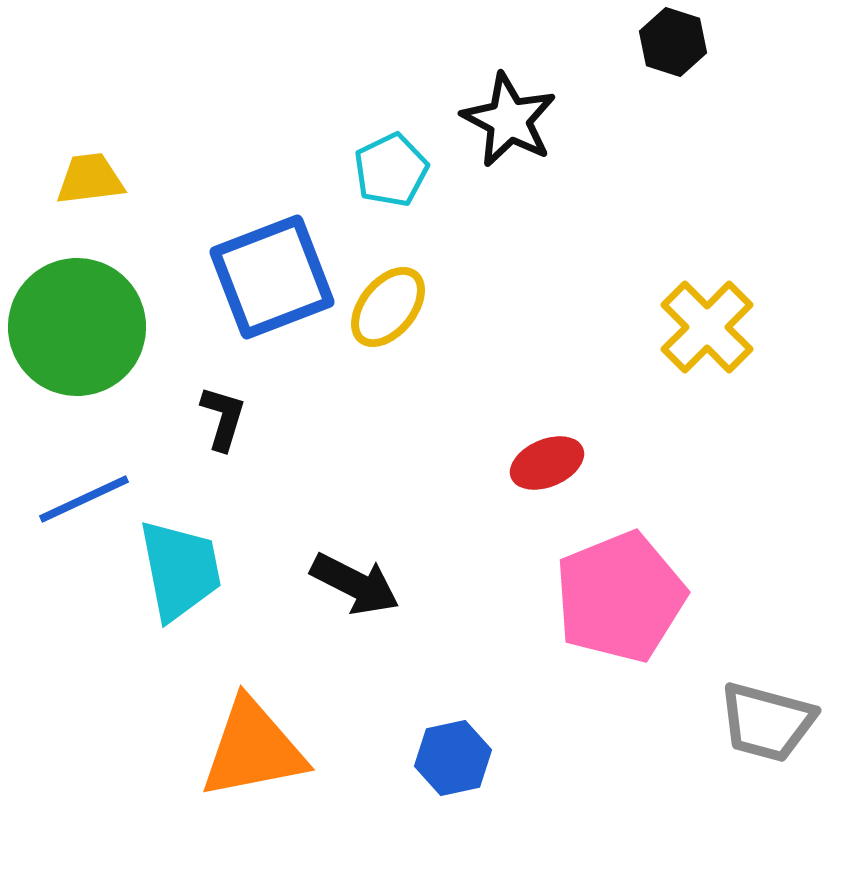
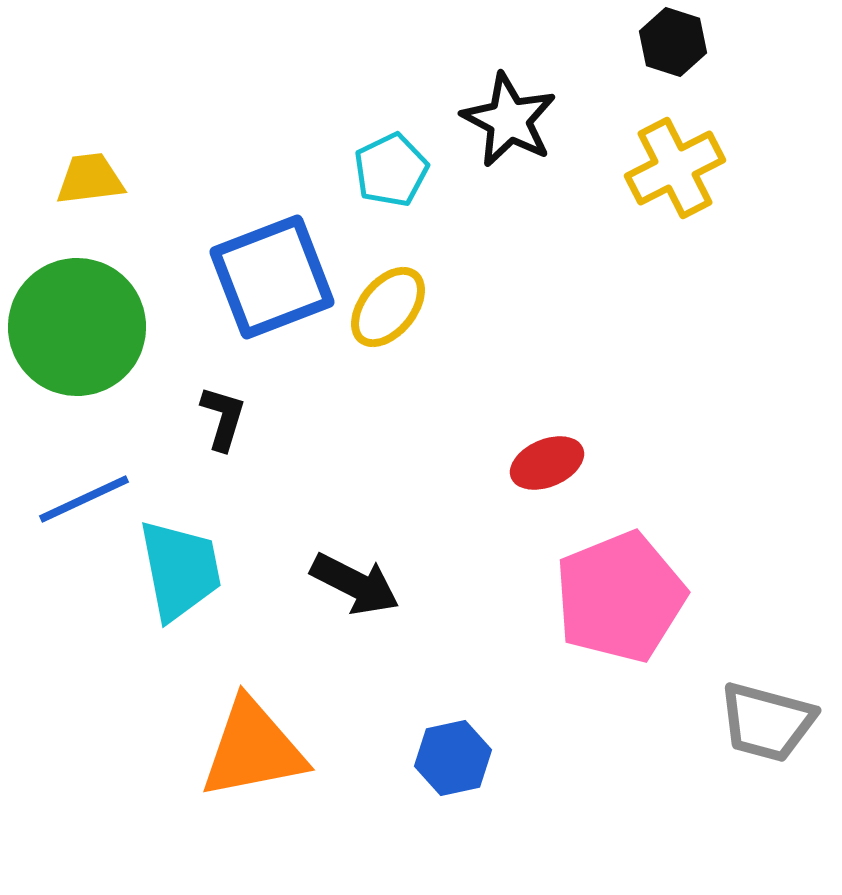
yellow cross: moved 32 px left, 159 px up; rotated 18 degrees clockwise
